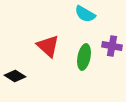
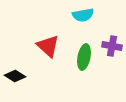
cyan semicircle: moved 2 px left, 1 px down; rotated 40 degrees counterclockwise
